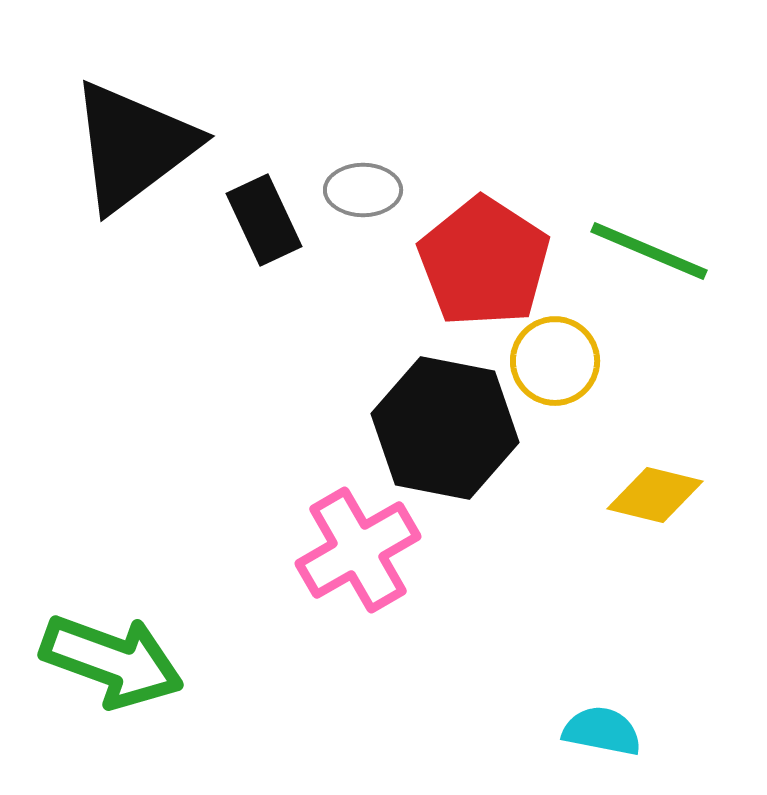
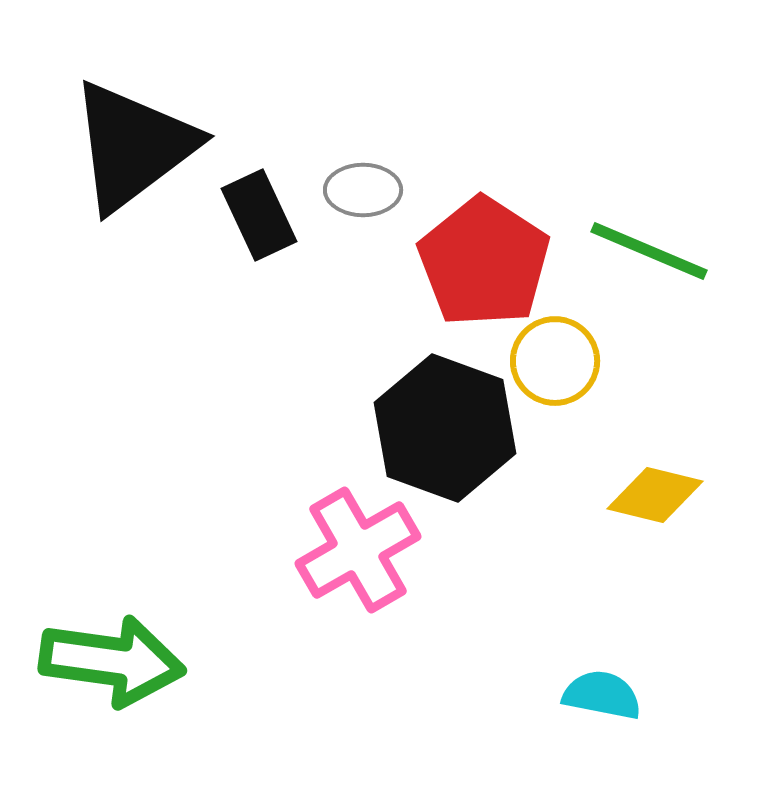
black rectangle: moved 5 px left, 5 px up
black hexagon: rotated 9 degrees clockwise
green arrow: rotated 12 degrees counterclockwise
cyan semicircle: moved 36 px up
